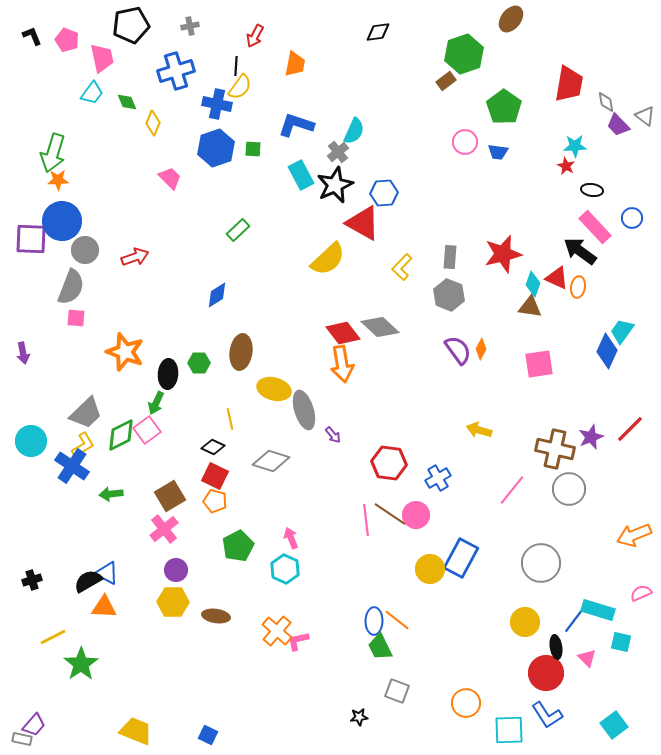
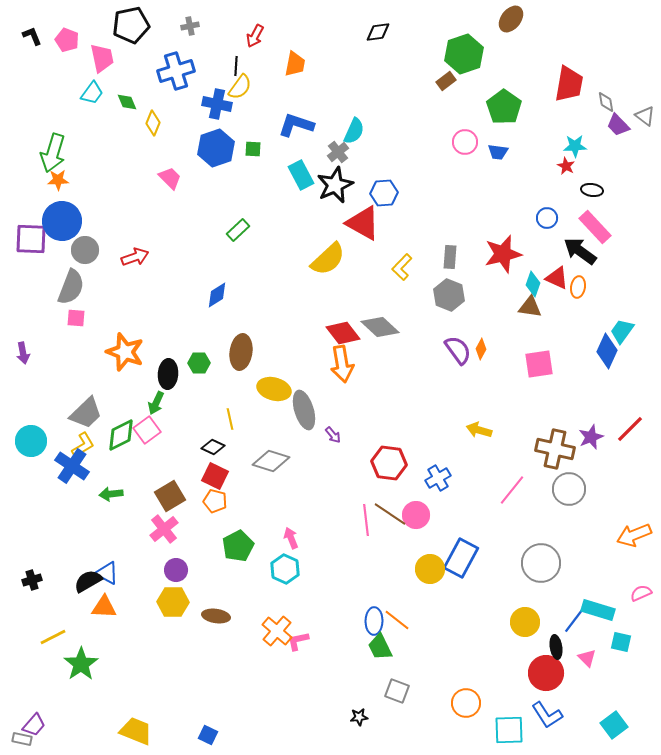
blue circle at (632, 218): moved 85 px left
